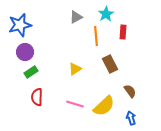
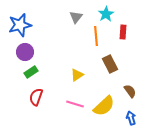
gray triangle: rotated 24 degrees counterclockwise
yellow triangle: moved 2 px right, 6 px down
red semicircle: moved 1 px left; rotated 18 degrees clockwise
